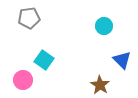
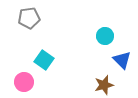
cyan circle: moved 1 px right, 10 px down
pink circle: moved 1 px right, 2 px down
brown star: moved 4 px right; rotated 24 degrees clockwise
